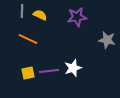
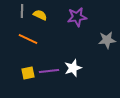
gray star: rotated 18 degrees counterclockwise
